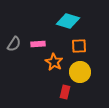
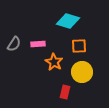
yellow circle: moved 2 px right
